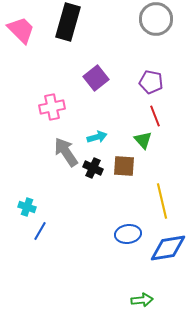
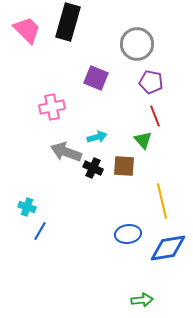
gray circle: moved 19 px left, 25 px down
pink trapezoid: moved 6 px right
purple square: rotated 30 degrees counterclockwise
gray arrow: rotated 36 degrees counterclockwise
